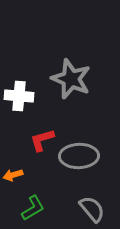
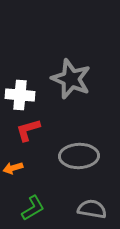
white cross: moved 1 px right, 1 px up
red L-shape: moved 14 px left, 10 px up
orange arrow: moved 7 px up
gray semicircle: rotated 40 degrees counterclockwise
